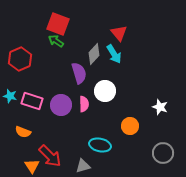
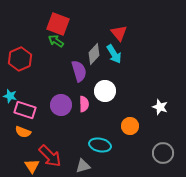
purple semicircle: moved 2 px up
pink rectangle: moved 7 px left, 9 px down
